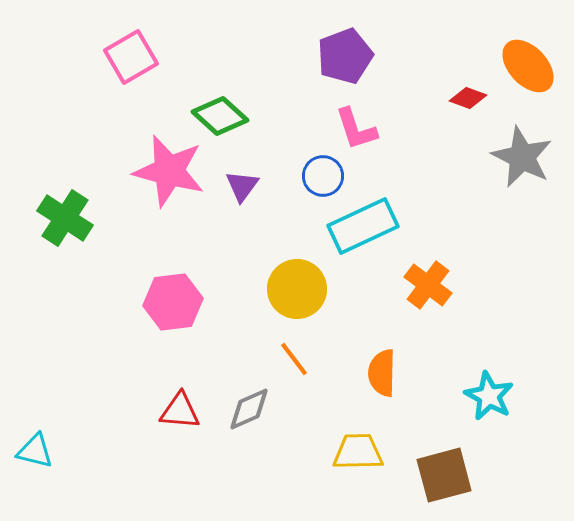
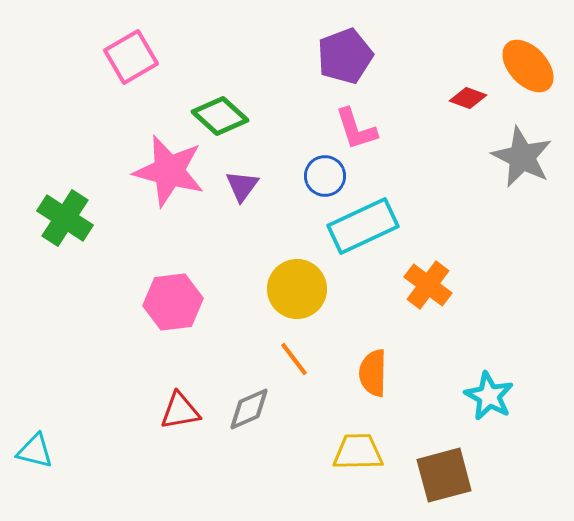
blue circle: moved 2 px right
orange semicircle: moved 9 px left
red triangle: rotated 15 degrees counterclockwise
